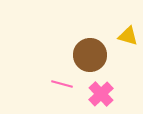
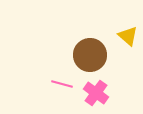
yellow triangle: rotated 25 degrees clockwise
pink cross: moved 5 px left, 1 px up; rotated 10 degrees counterclockwise
